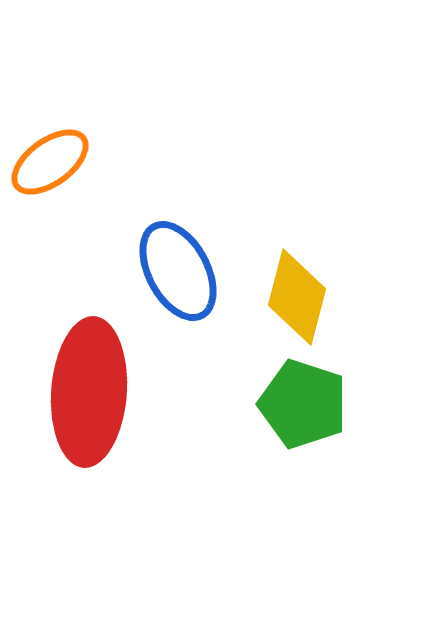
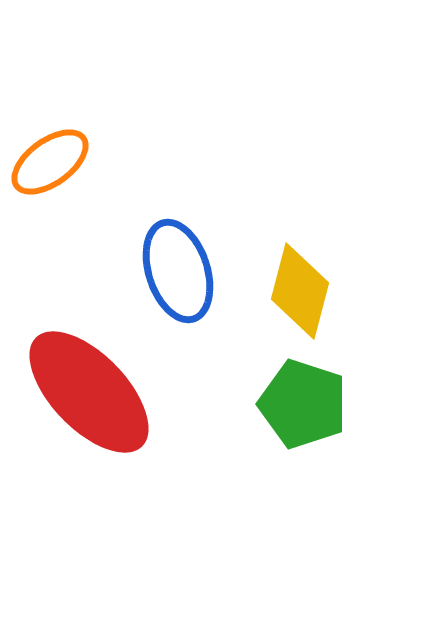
blue ellipse: rotated 10 degrees clockwise
yellow diamond: moved 3 px right, 6 px up
red ellipse: rotated 48 degrees counterclockwise
